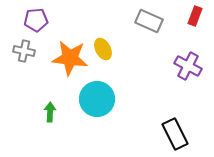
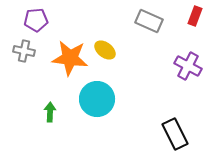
yellow ellipse: moved 2 px right, 1 px down; rotated 25 degrees counterclockwise
